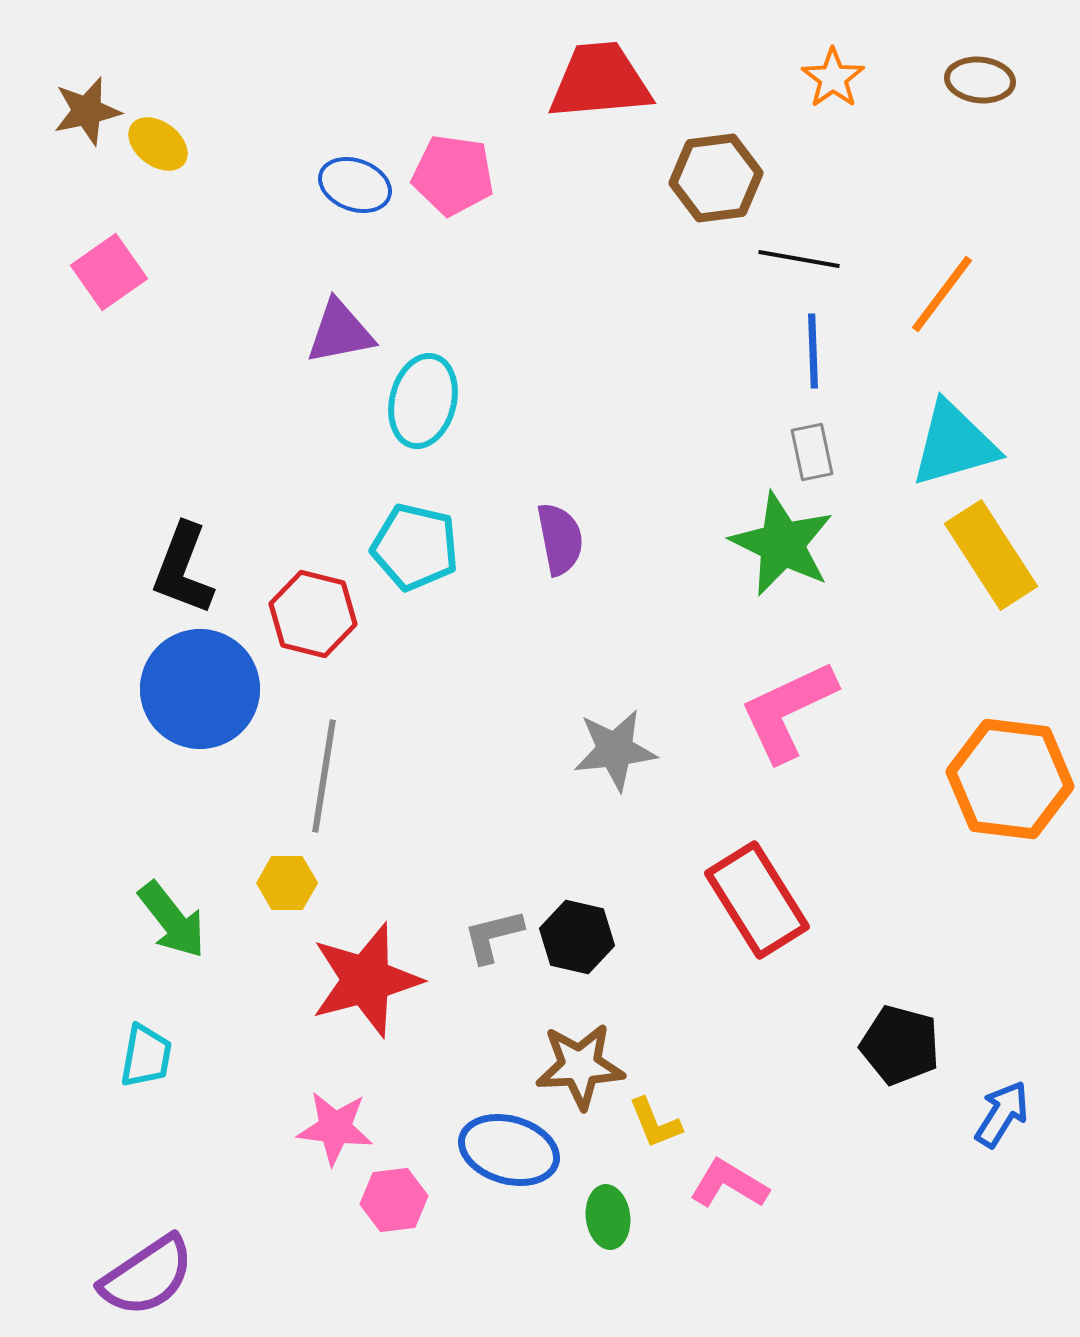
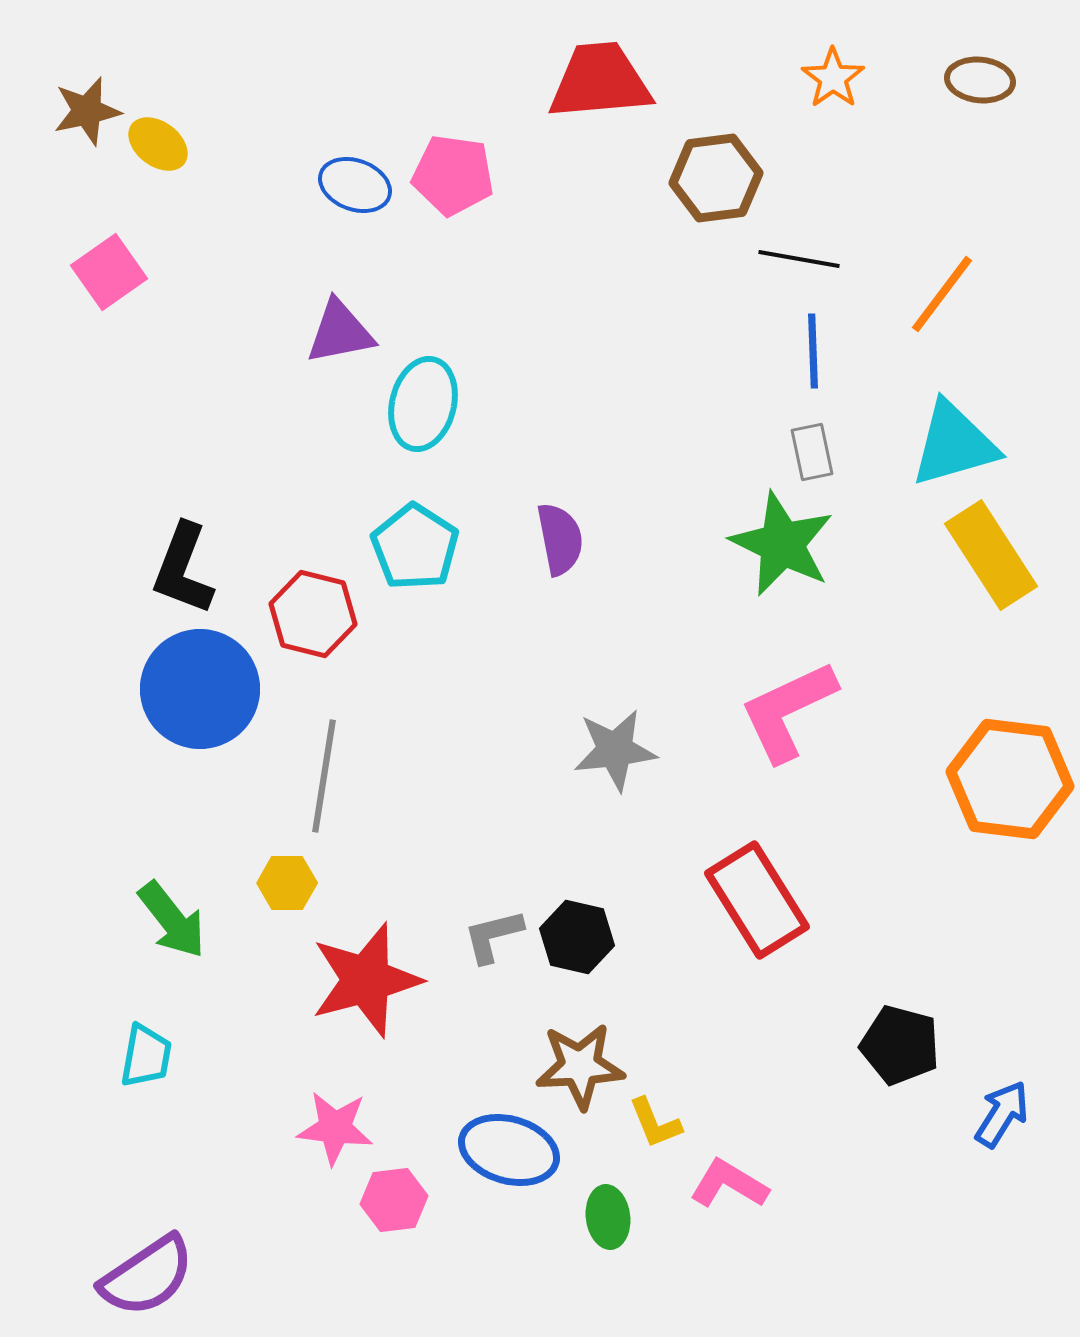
cyan ellipse at (423, 401): moved 3 px down
cyan pentagon at (415, 547): rotated 20 degrees clockwise
